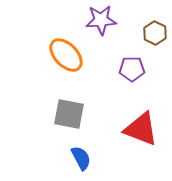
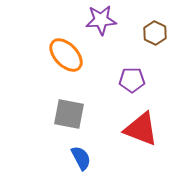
purple pentagon: moved 11 px down
